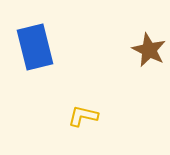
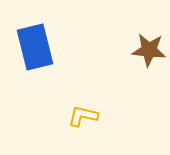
brown star: rotated 20 degrees counterclockwise
